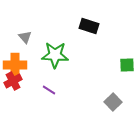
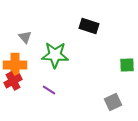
gray square: rotated 18 degrees clockwise
